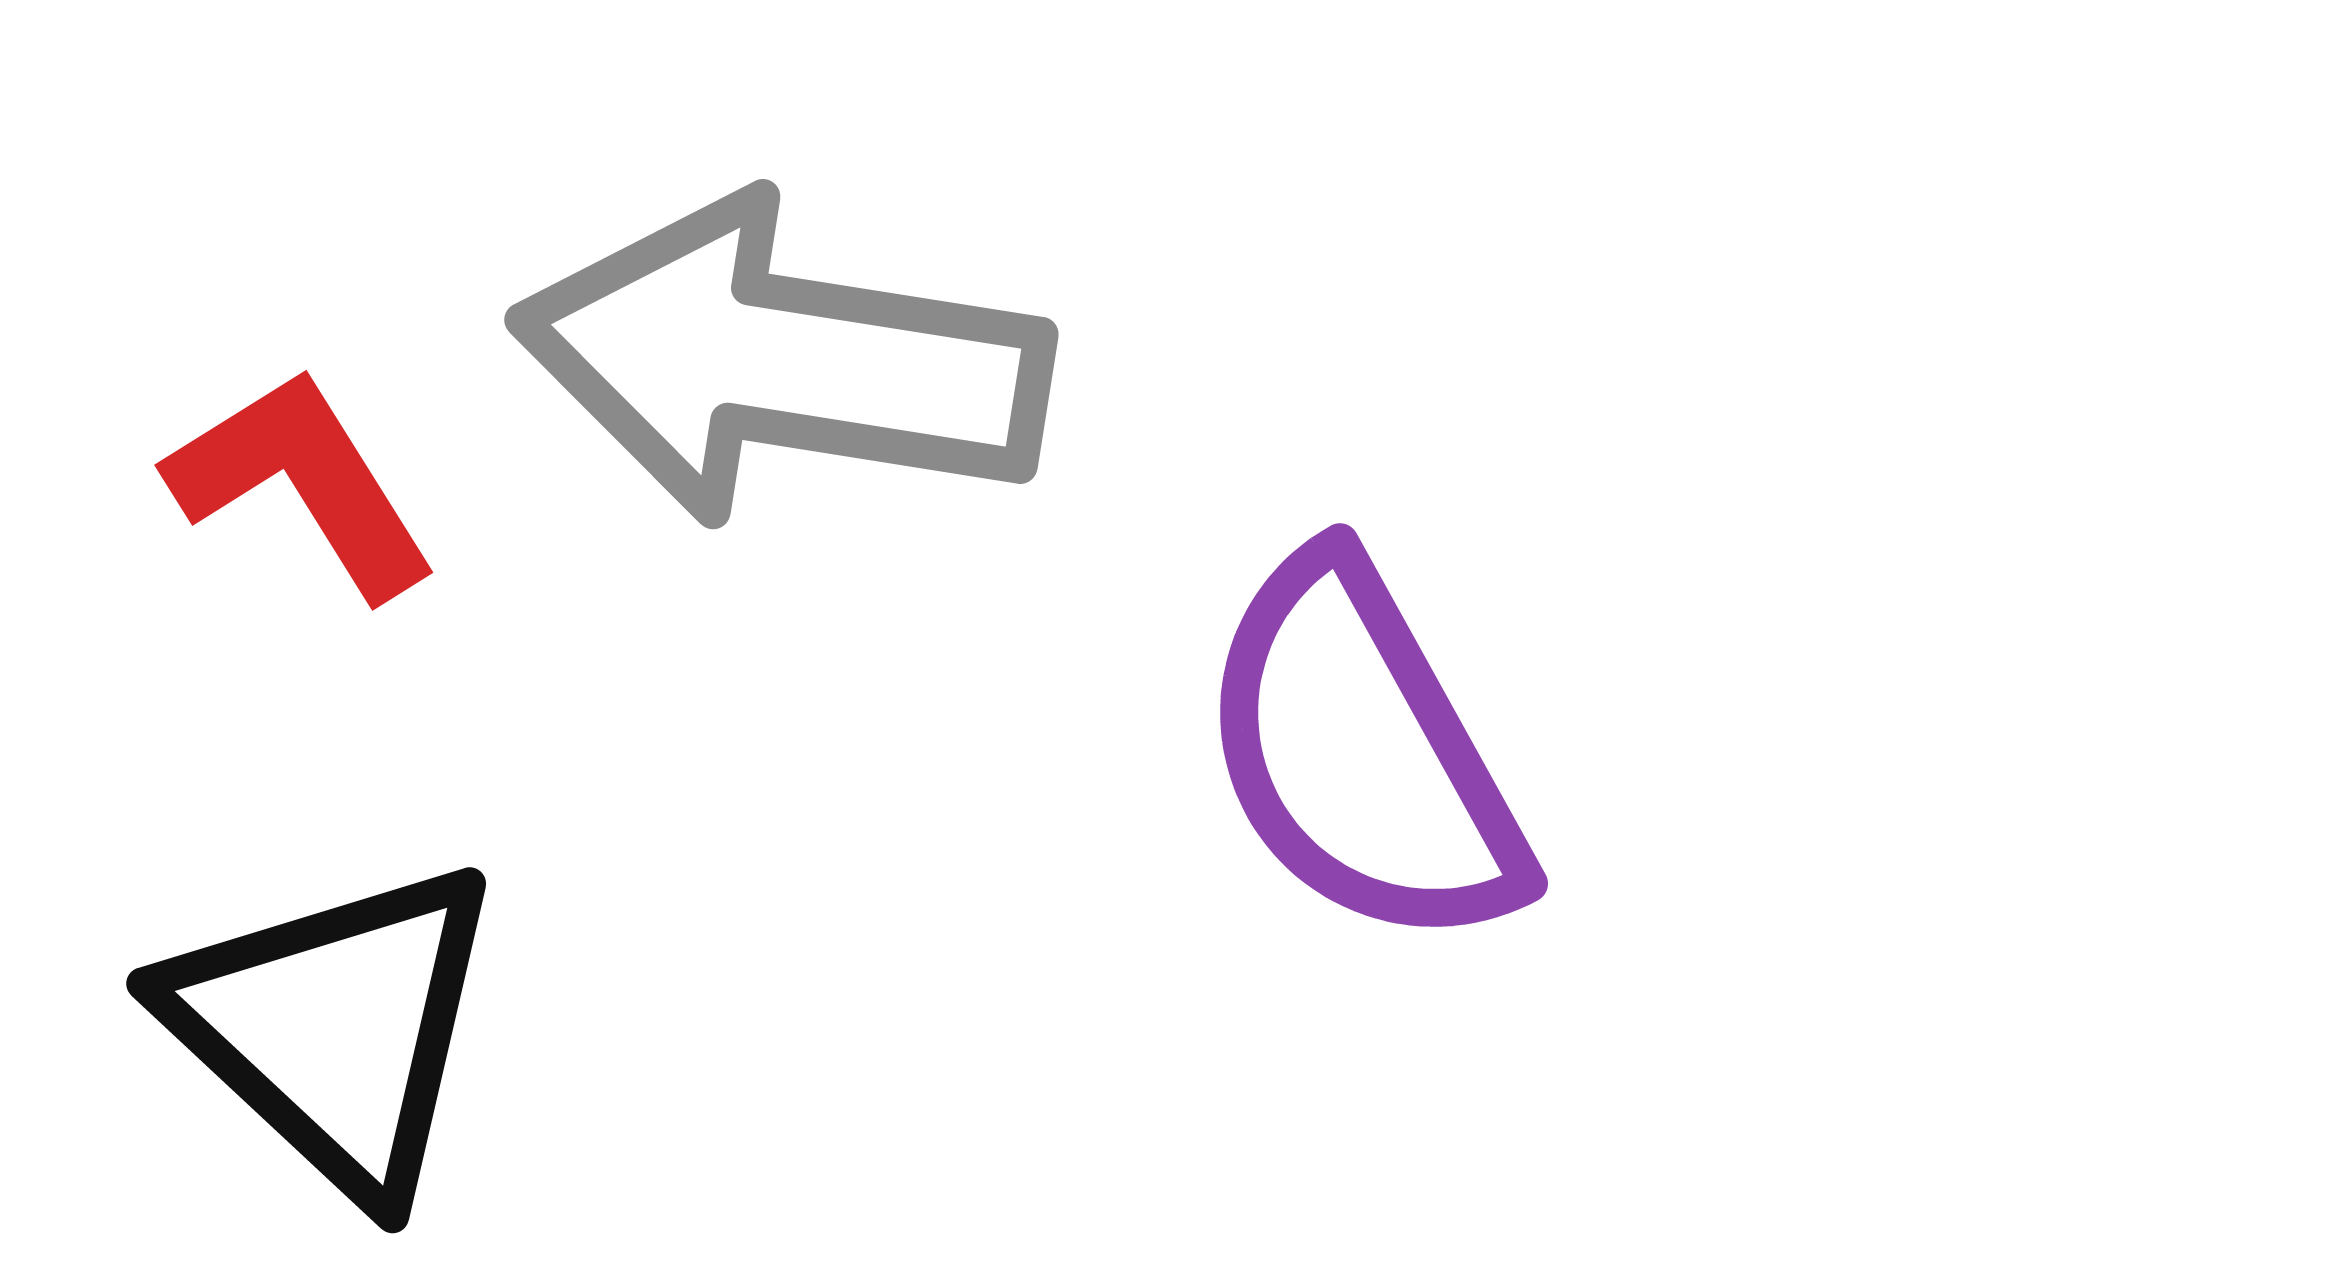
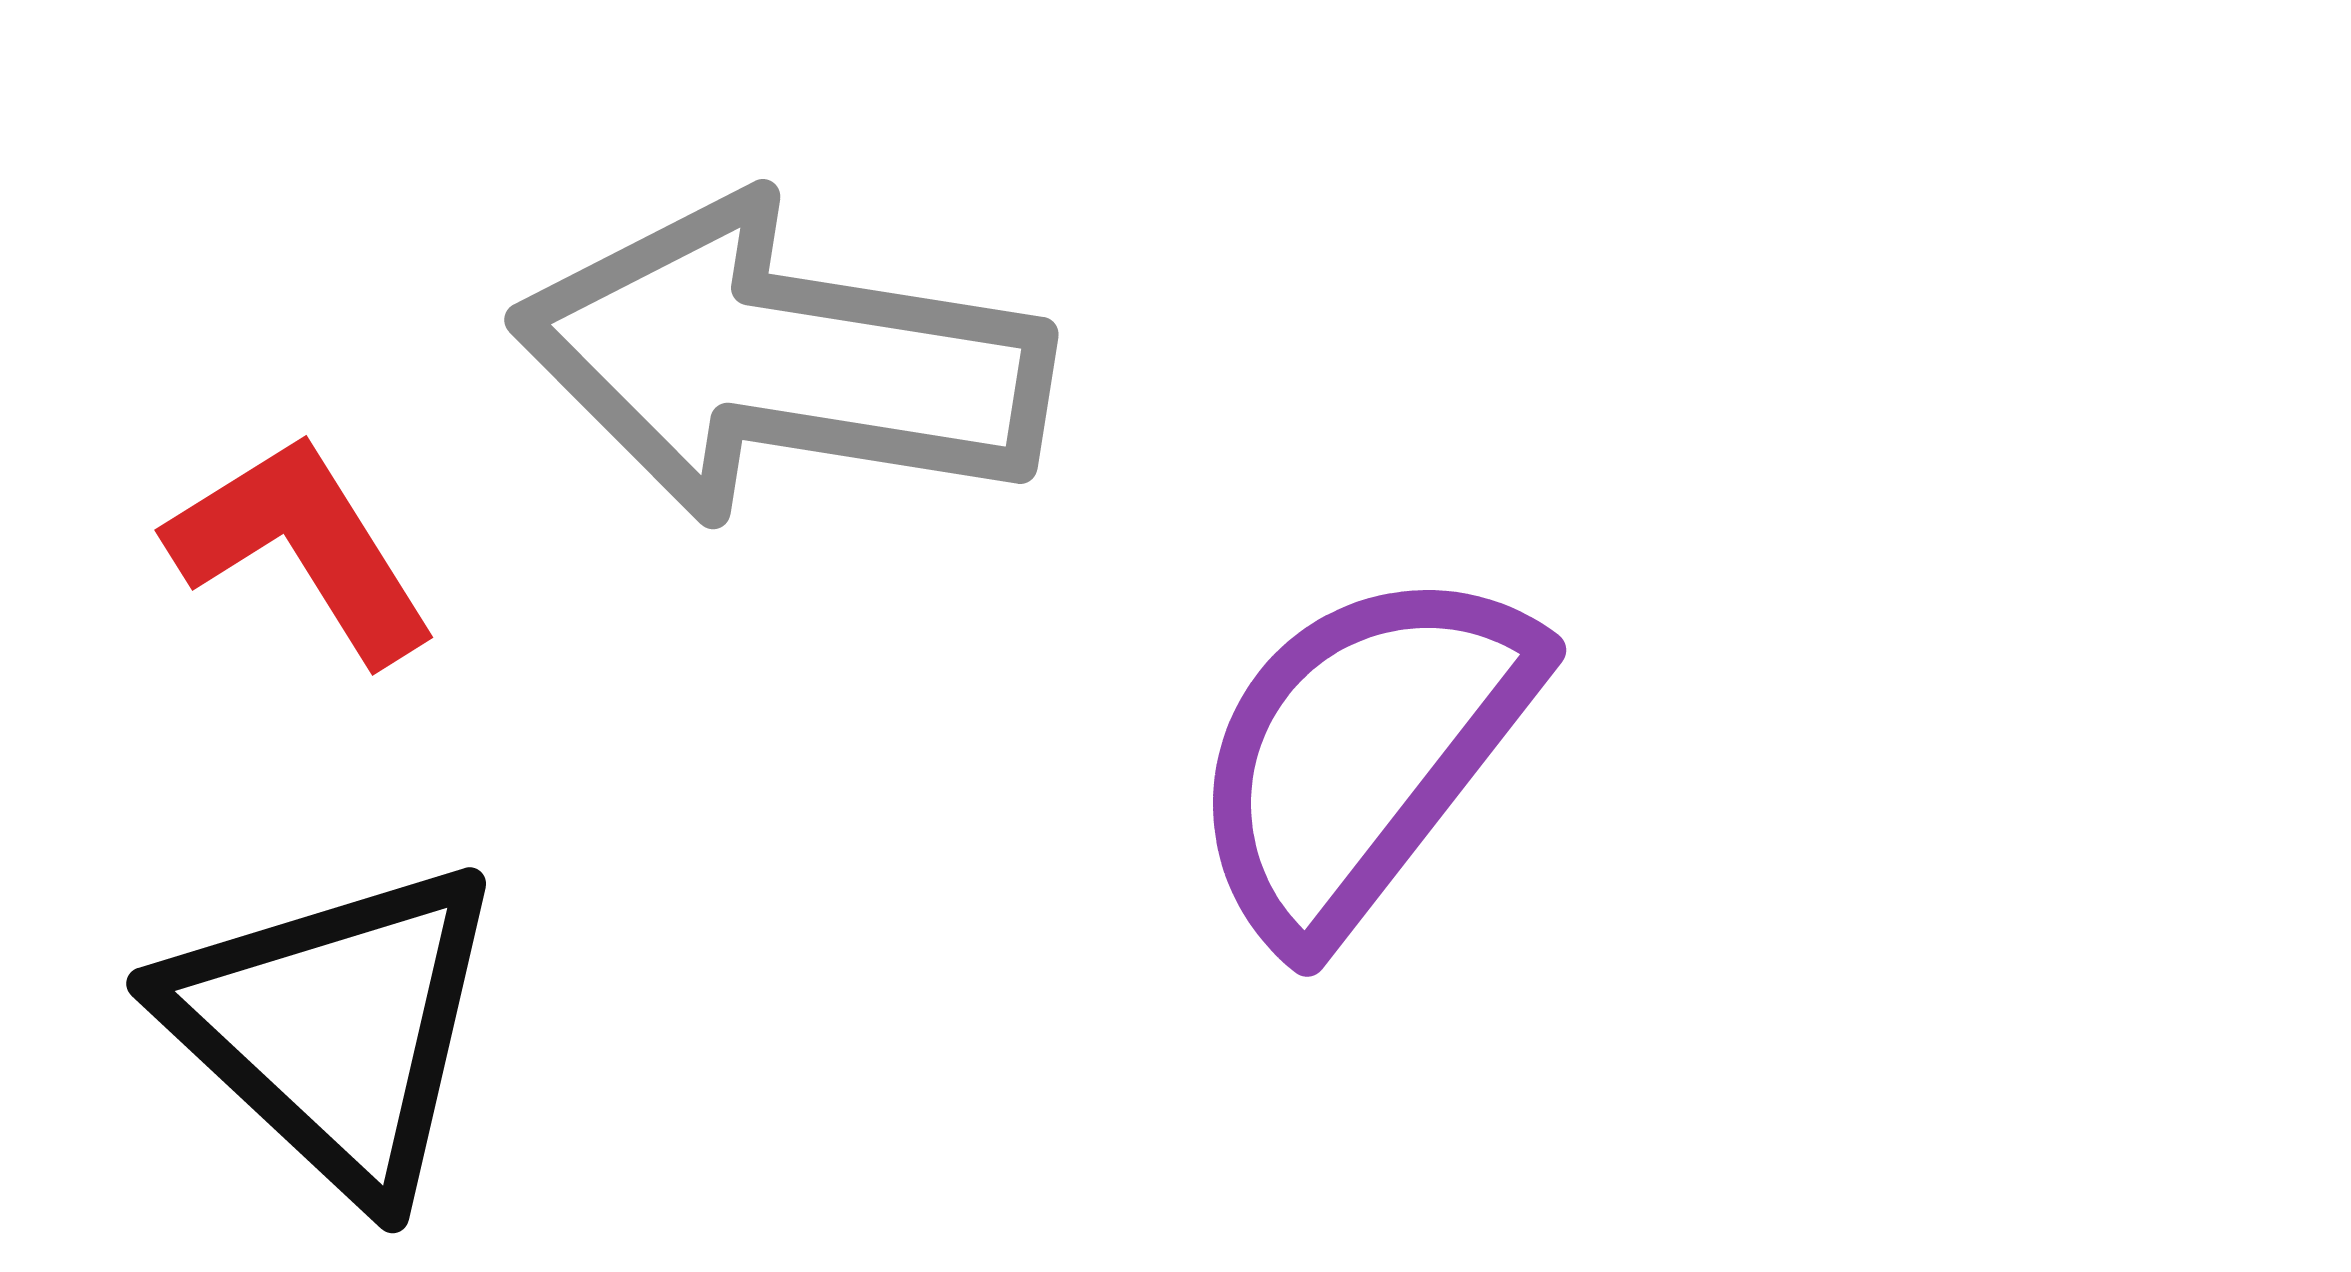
red L-shape: moved 65 px down
purple semicircle: rotated 67 degrees clockwise
